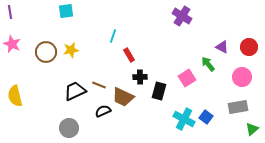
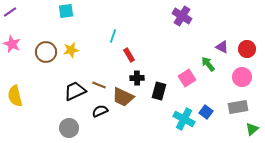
purple line: rotated 64 degrees clockwise
red circle: moved 2 px left, 2 px down
black cross: moved 3 px left, 1 px down
black semicircle: moved 3 px left
blue square: moved 5 px up
